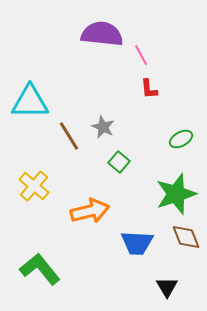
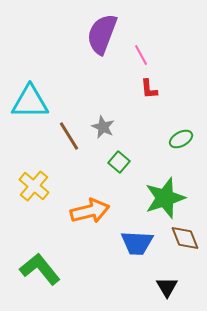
purple semicircle: rotated 75 degrees counterclockwise
green star: moved 11 px left, 4 px down
brown diamond: moved 1 px left, 1 px down
